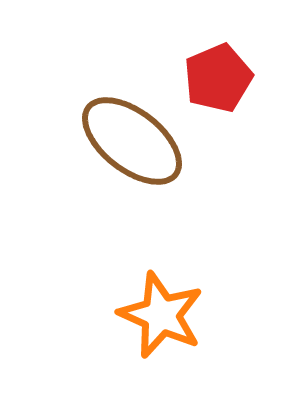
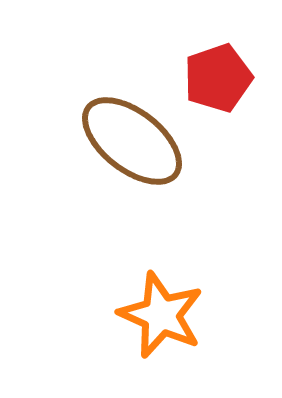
red pentagon: rotated 4 degrees clockwise
